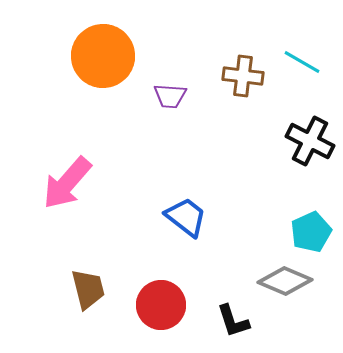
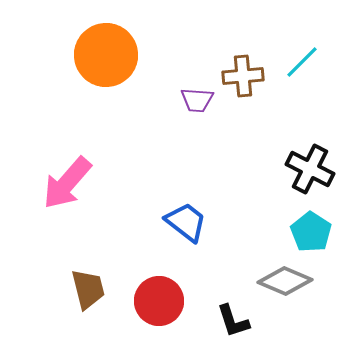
orange circle: moved 3 px right, 1 px up
cyan line: rotated 75 degrees counterclockwise
brown cross: rotated 12 degrees counterclockwise
purple trapezoid: moved 27 px right, 4 px down
black cross: moved 28 px down
blue trapezoid: moved 5 px down
cyan pentagon: rotated 15 degrees counterclockwise
red circle: moved 2 px left, 4 px up
